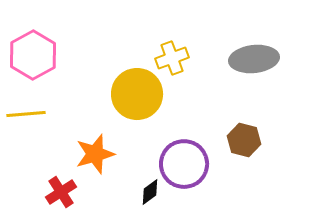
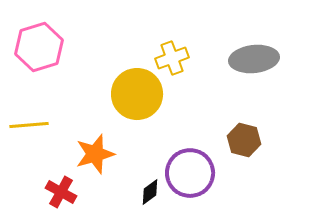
pink hexagon: moved 6 px right, 8 px up; rotated 12 degrees clockwise
yellow line: moved 3 px right, 11 px down
purple circle: moved 6 px right, 9 px down
red cross: rotated 28 degrees counterclockwise
